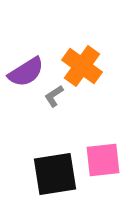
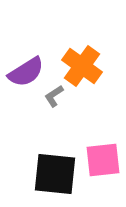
black square: rotated 15 degrees clockwise
